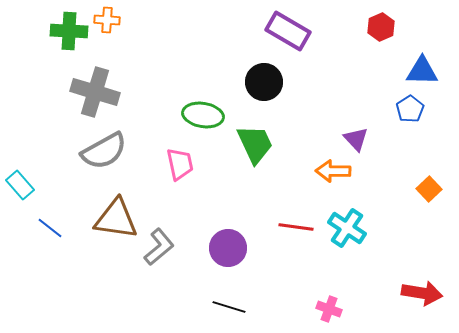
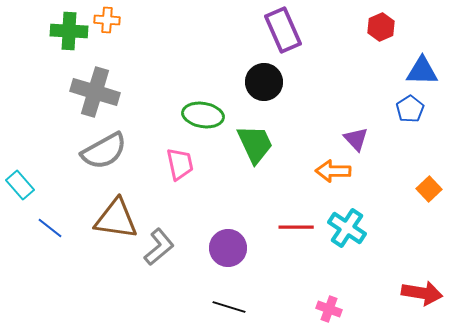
purple rectangle: moved 5 px left, 1 px up; rotated 36 degrees clockwise
red line: rotated 8 degrees counterclockwise
